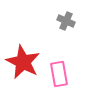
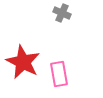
gray cross: moved 4 px left, 8 px up
